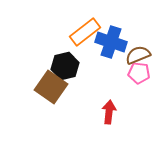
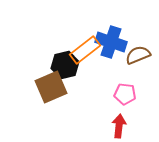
orange rectangle: moved 18 px down
black hexagon: moved 1 px up
pink pentagon: moved 14 px left, 21 px down
brown square: rotated 32 degrees clockwise
red arrow: moved 10 px right, 14 px down
